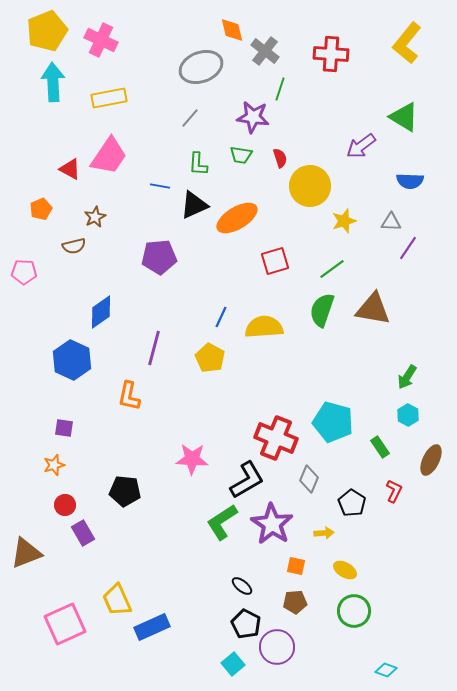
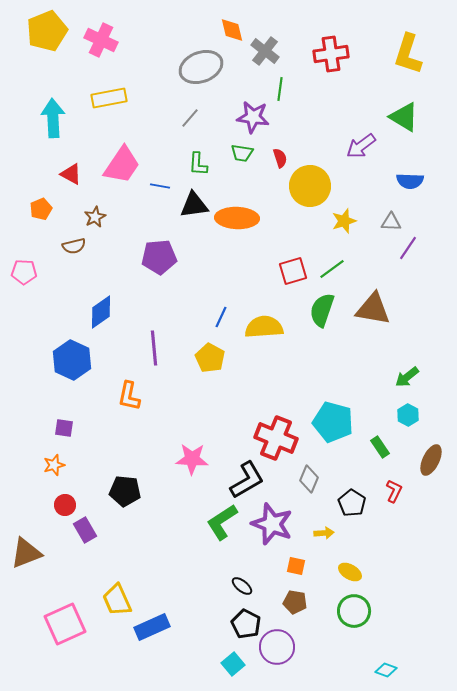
yellow L-shape at (407, 43): moved 1 px right, 11 px down; rotated 21 degrees counterclockwise
red cross at (331, 54): rotated 12 degrees counterclockwise
cyan arrow at (53, 82): moved 36 px down
green line at (280, 89): rotated 10 degrees counterclockwise
green trapezoid at (241, 155): moved 1 px right, 2 px up
pink trapezoid at (109, 156): moved 13 px right, 9 px down
red triangle at (70, 169): moved 1 px right, 5 px down
black triangle at (194, 205): rotated 16 degrees clockwise
orange ellipse at (237, 218): rotated 33 degrees clockwise
red square at (275, 261): moved 18 px right, 10 px down
purple line at (154, 348): rotated 20 degrees counterclockwise
green arrow at (407, 377): rotated 20 degrees clockwise
purple star at (272, 524): rotated 12 degrees counterclockwise
purple rectangle at (83, 533): moved 2 px right, 3 px up
yellow ellipse at (345, 570): moved 5 px right, 2 px down
brown pentagon at (295, 602): rotated 15 degrees clockwise
